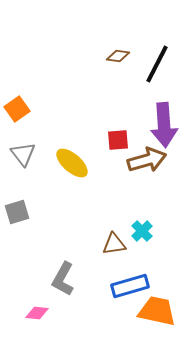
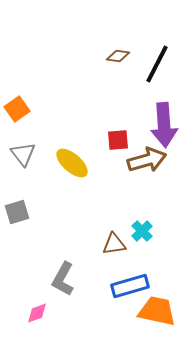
pink diamond: rotated 25 degrees counterclockwise
